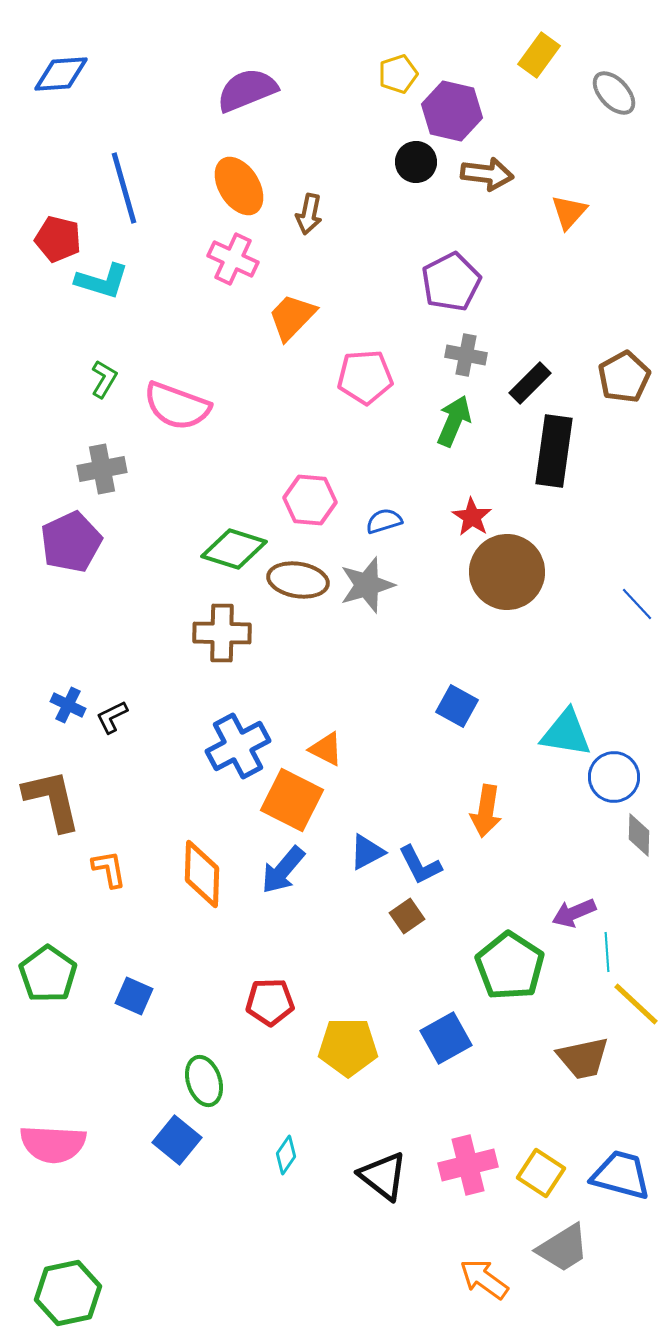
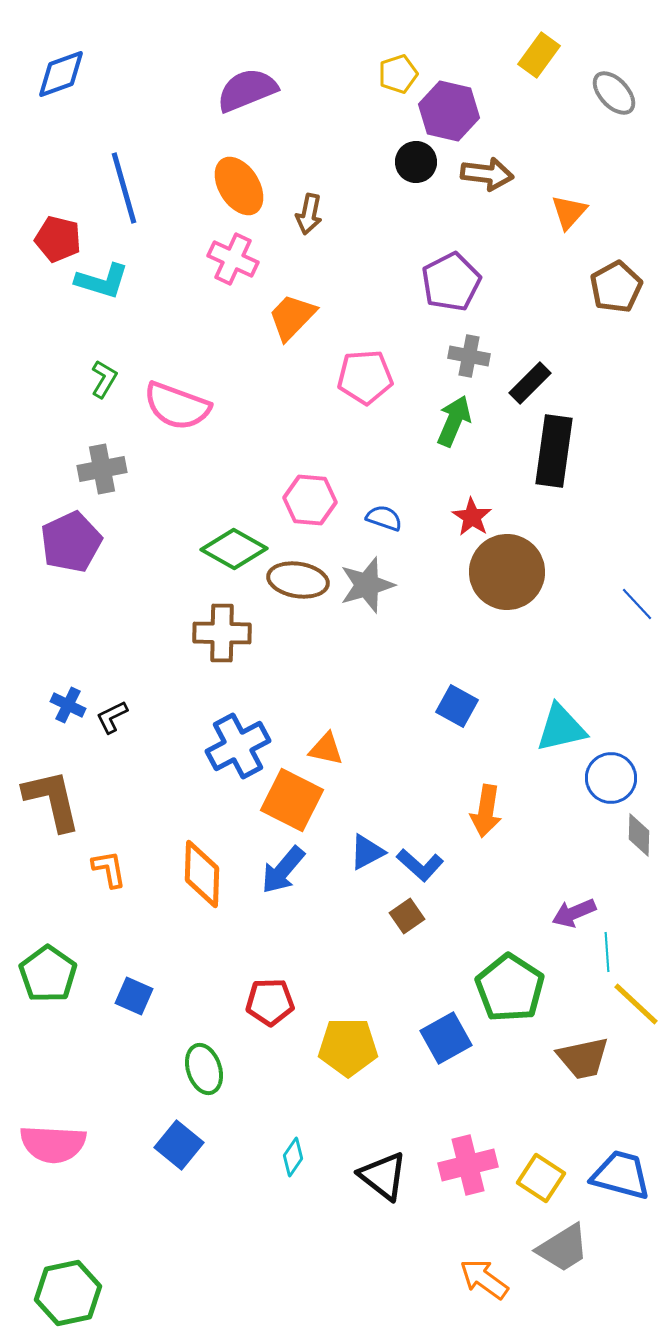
blue diamond at (61, 74): rotated 16 degrees counterclockwise
purple hexagon at (452, 111): moved 3 px left
gray cross at (466, 355): moved 3 px right, 1 px down
brown pentagon at (624, 377): moved 8 px left, 90 px up
blue semicircle at (384, 521): moved 3 px up; rotated 36 degrees clockwise
green diamond at (234, 549): rotated 12 degrees clockwise
cyan triangle at (566, 733): moved 5 px left, 5 px up; rotated 22 degrees counterclockwise
orange triangle at (326, 749): rotated 15 degrees counterclockwise
blue circle at (614, 777): moved 3 px left, 1 px down
blue L-shape at (420, 865): rotated 21 degrees counterclockwise
green pentagon at (510, 966): moved 22 px down
green ellipse at (204, 1081): moved 12 px up
blue square at (177, 1140): moved 2 px right, 5 px down
cyan diamond at (286, 1155): moved 7 px right, 2 px down
yellow square at (541, 1173): moved 5 px down
